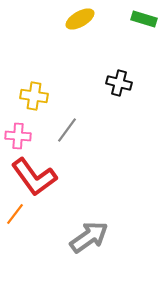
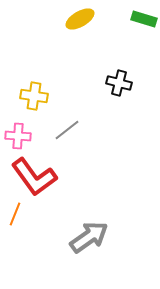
gray line: rotated 16 degrees clockwise
orange line: rotated 15 degrees counterclockwise
